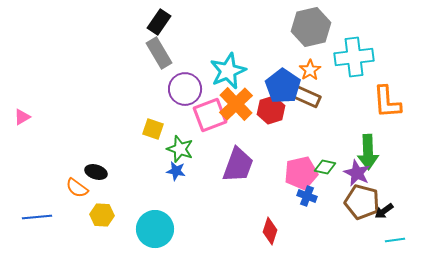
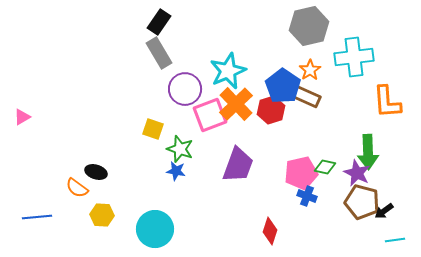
gray hexagon: moved 2 px left, 1 px up
